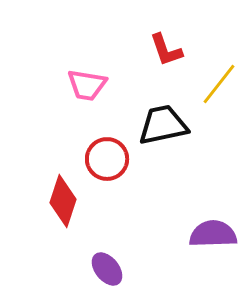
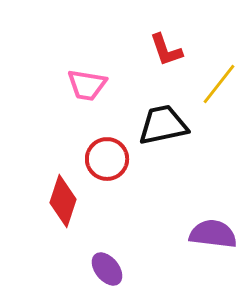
purple semicircle: rotated 9 degrees clockwise
